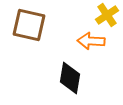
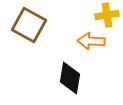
yellow cross: rotated 25 degrees clockwise
brown square: rotated 16 degrees clockwise
